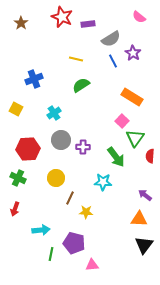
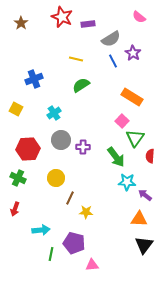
cyan star: moved 24 px right
